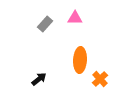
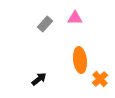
orange ellipse: rotated 10 degrees counterclockwise
